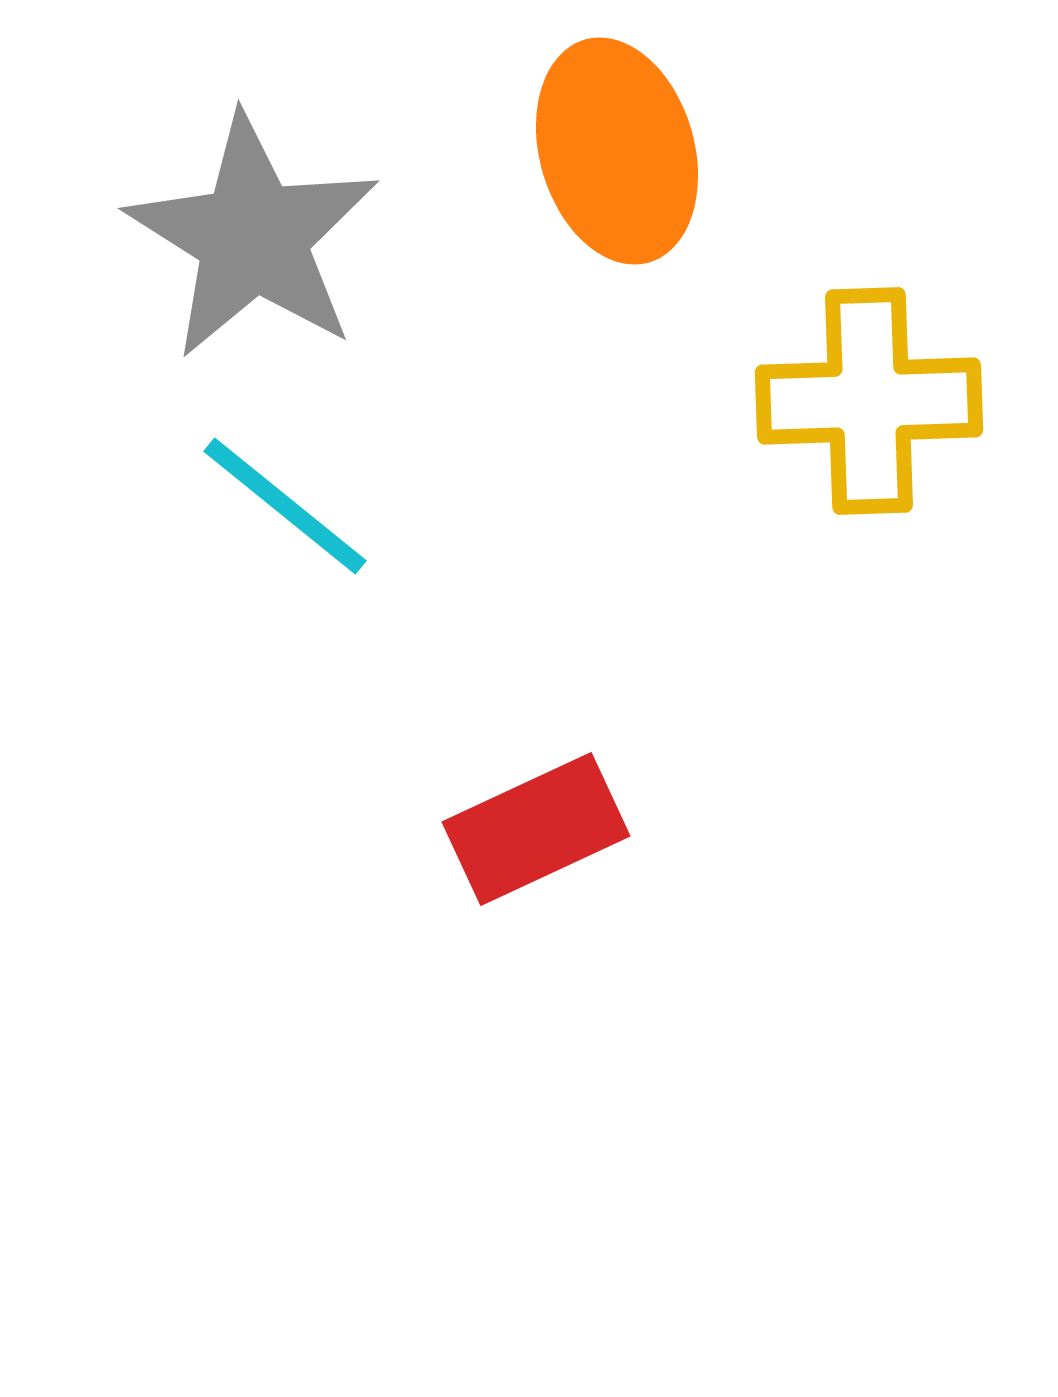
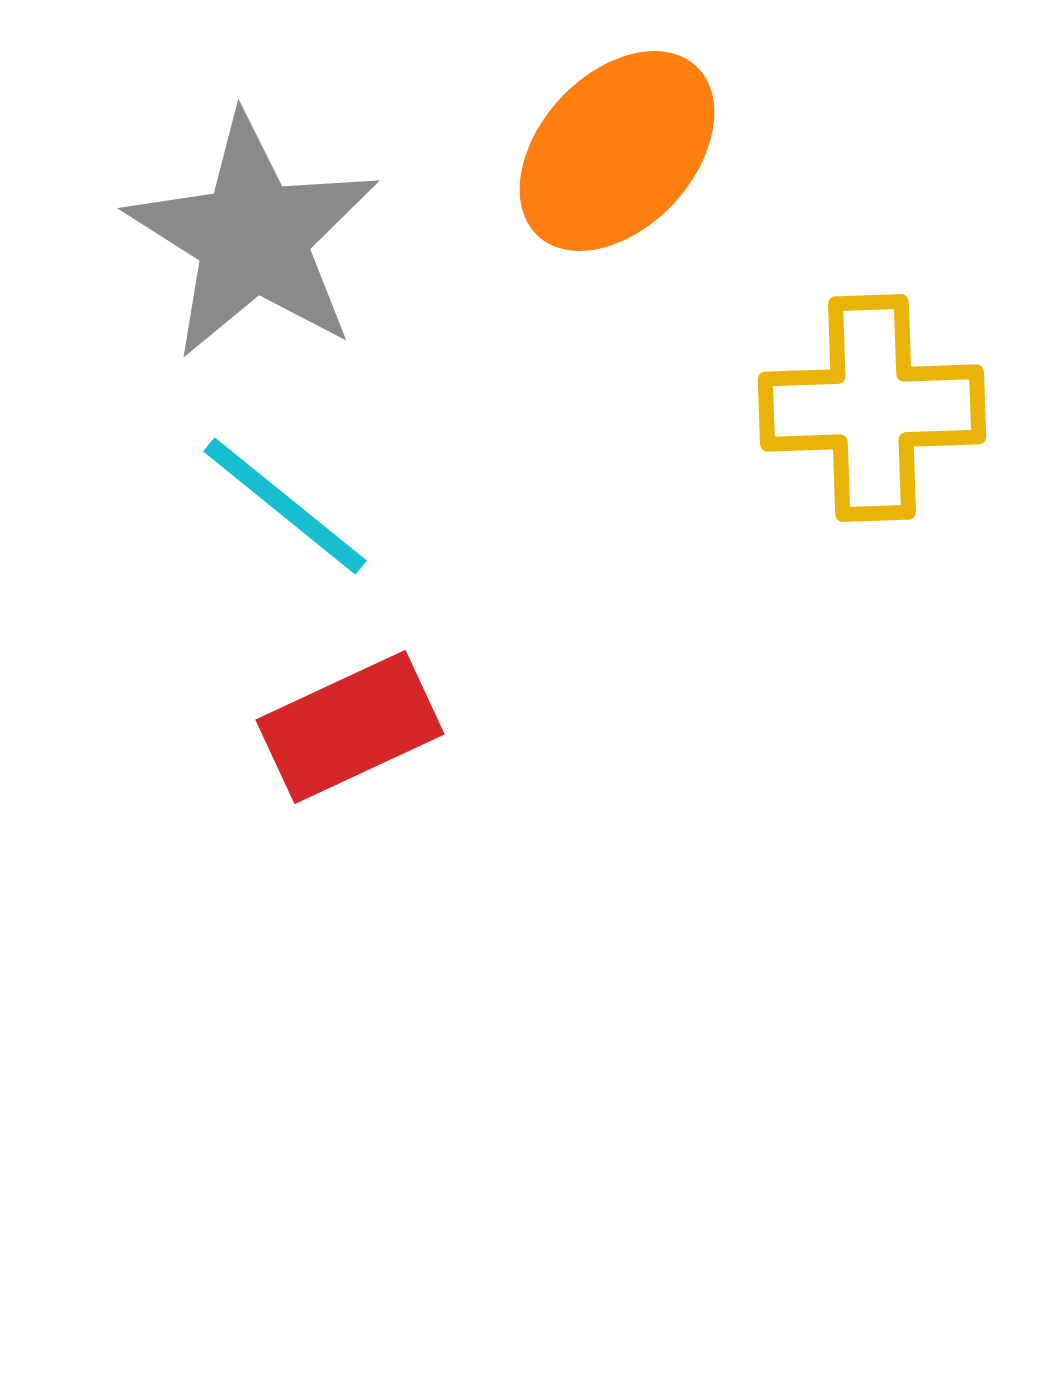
orange ellipse: rotated 59 degrees clockwise
yellow cross: moved 3 px right, 7 px down
red rectangle: moved 186 px left, 102 px up
